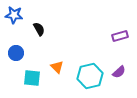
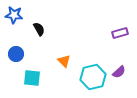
purple rectangle: moved 3 px up
blue circle: moved 1 px down
orange triangle: moved 7 px right, 6 px up
cyan hexagon: moved 3 px right, 1 px down
